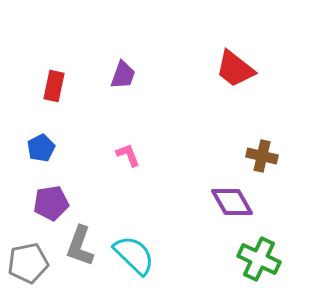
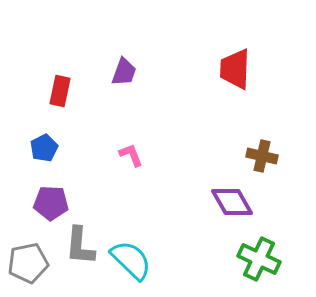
red trapezoid: rotated 54 degrees clockwise
purple trapezoid: moved 1 px right, 3 px up
red rectangle: moved 6 px right, 5 px down
blue pentagon: moved 3 px right
pink L-shape: moved 3 px right
purple pentagon: rotated 12 degrees clockwise
gray L-shape: rotated 15 degrees counterclockwise
cyan semicircle: moved 3 px left, 5 px down
